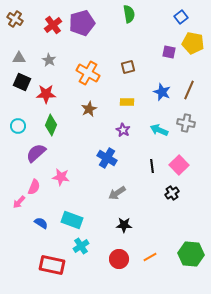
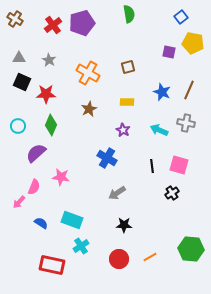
pink square: rotated 30 degrees counterclockwise
green hexagon: moved 5 px up
